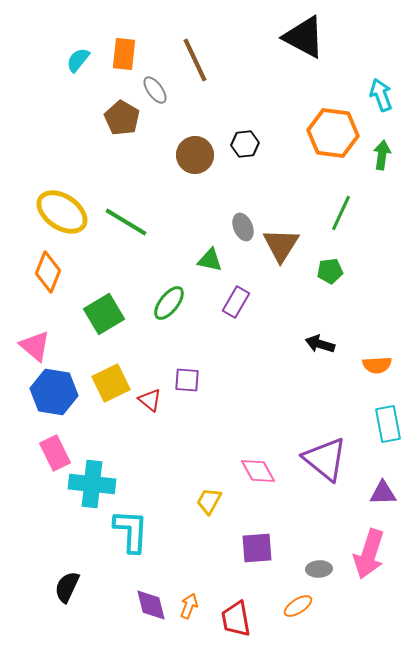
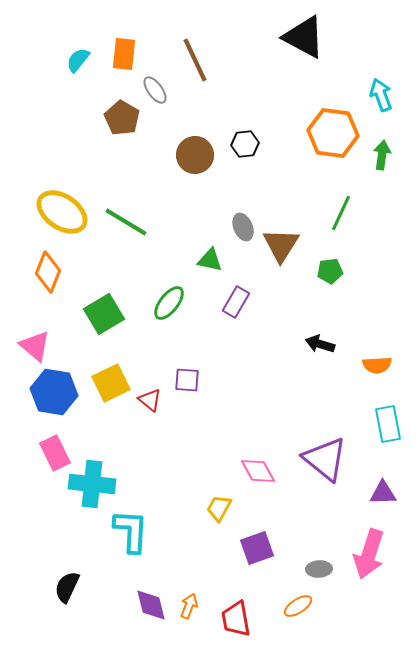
yellow trapezoid at (209, 501): moved 10 px right, 7 px down
purple square at (257, 548): rotated 16 degrees counterclockwise
